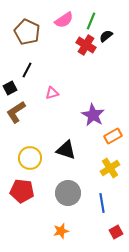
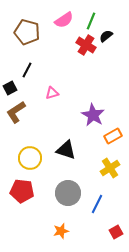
brown pentagon: rotated 10 degrees counterclockwise
blue line: moved 5 px left, 1 px down; rotated 36 degrees clockwise
